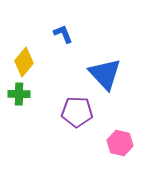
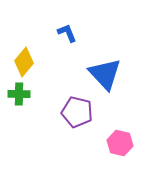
blue L-shape: moved 4 px right, 1 px up
purple pentagon: rotated 12 degrees clockwise
